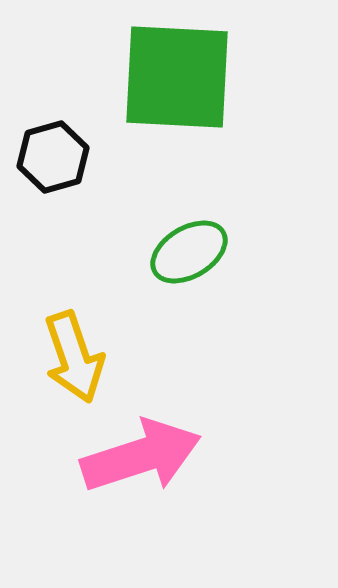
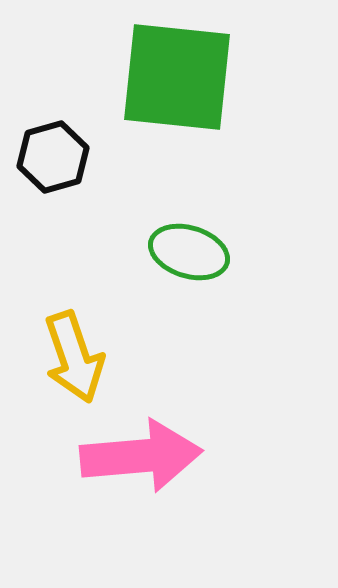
green square: rotated 3 degrees clockwise
green ellipse: rotated 48 degrees clockwise
pink arrow: rotated 13 degrees clockwise
